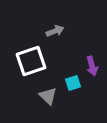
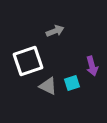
white square: moved 3 px left
cyan square: moved 1 px left
gray triangle: moved 10 px up; rotated 18 degrees counterclockwise
